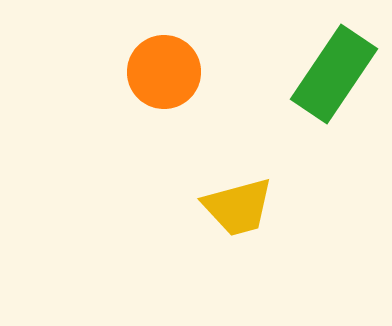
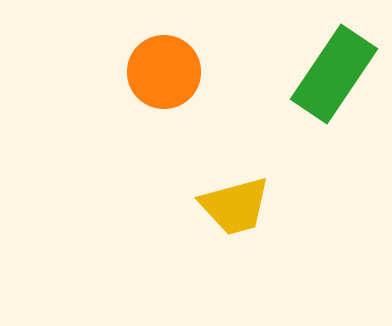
yellow trapezoid: moved 3 px left, 1 px up
